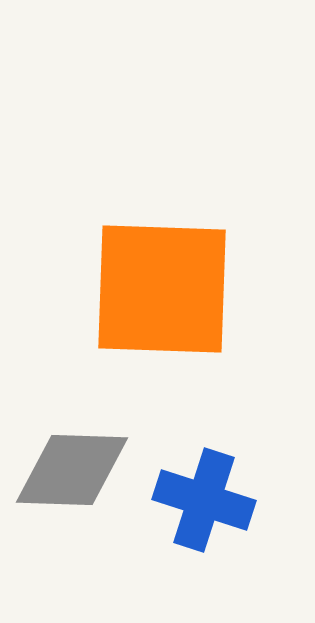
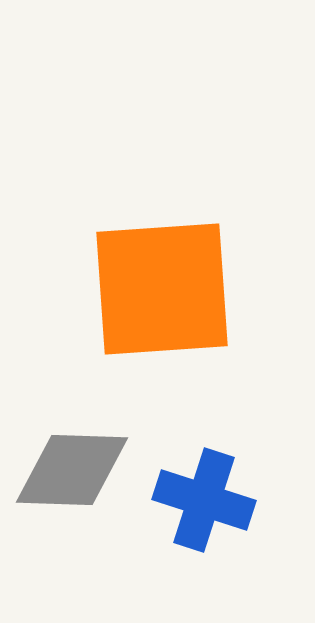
orange square: rotated 6 degrees counterclockwise
